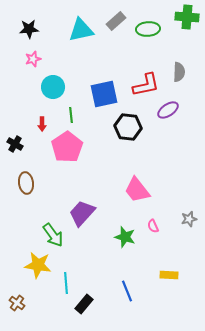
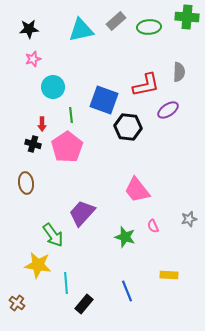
green ellipse: moved 1 px right, 2 px up
blue square: moved 6 px down; rotated 32 degrees clockwise
black cross: moved 18 px right; rotated 14 degrees counterclockwise
